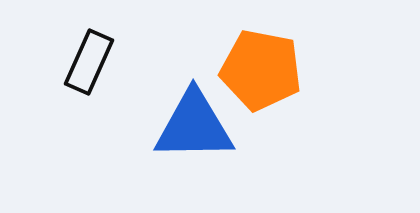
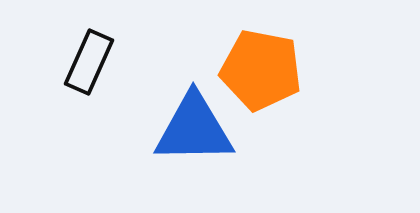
blue triangle: moved 3 px down
